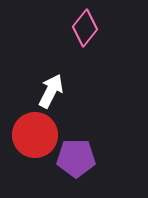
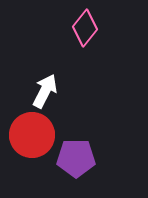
white arrow: moved 6 px left
red circle: moved 3 px left
